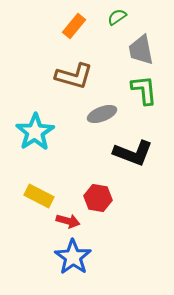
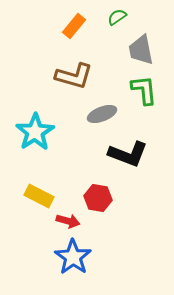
black L-shape: moved 5 px left, 1 px down
